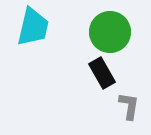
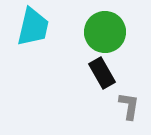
green circle: moved 5 px left
